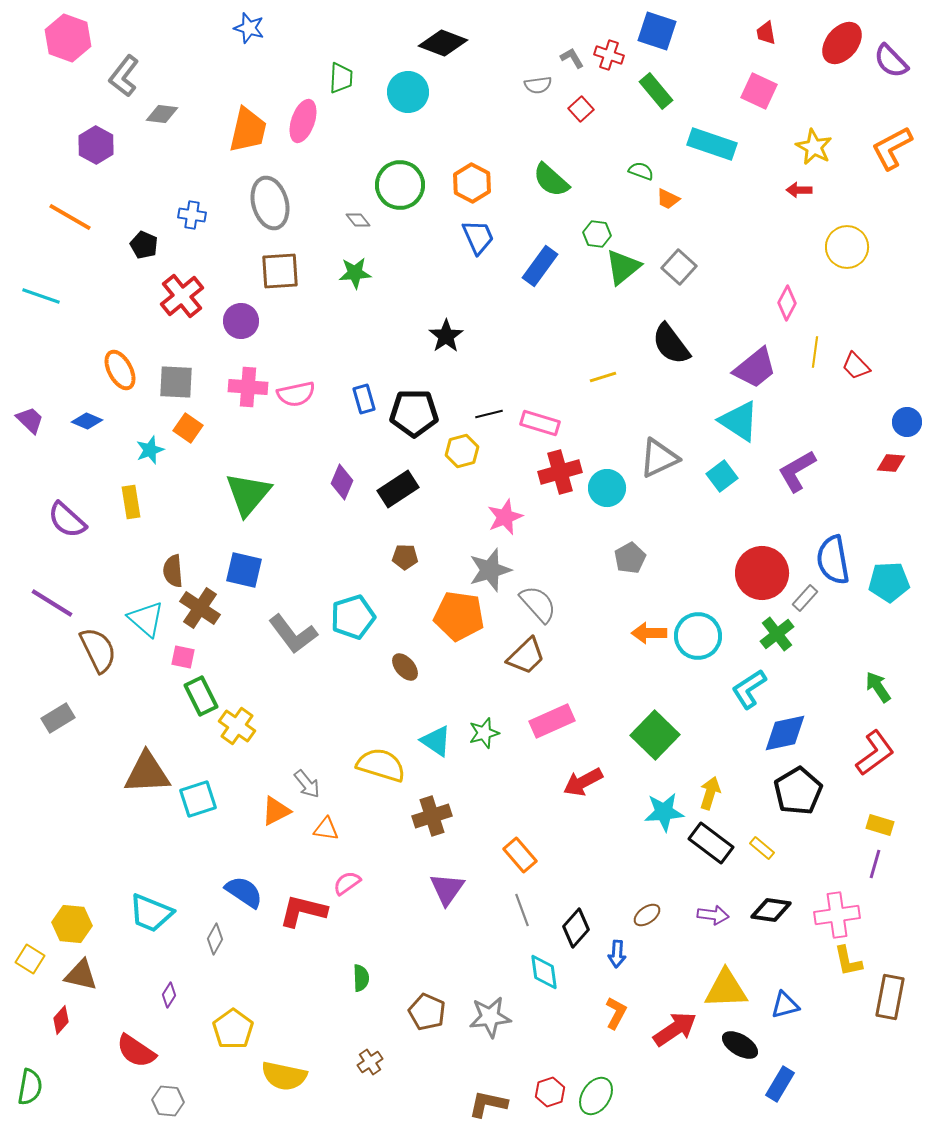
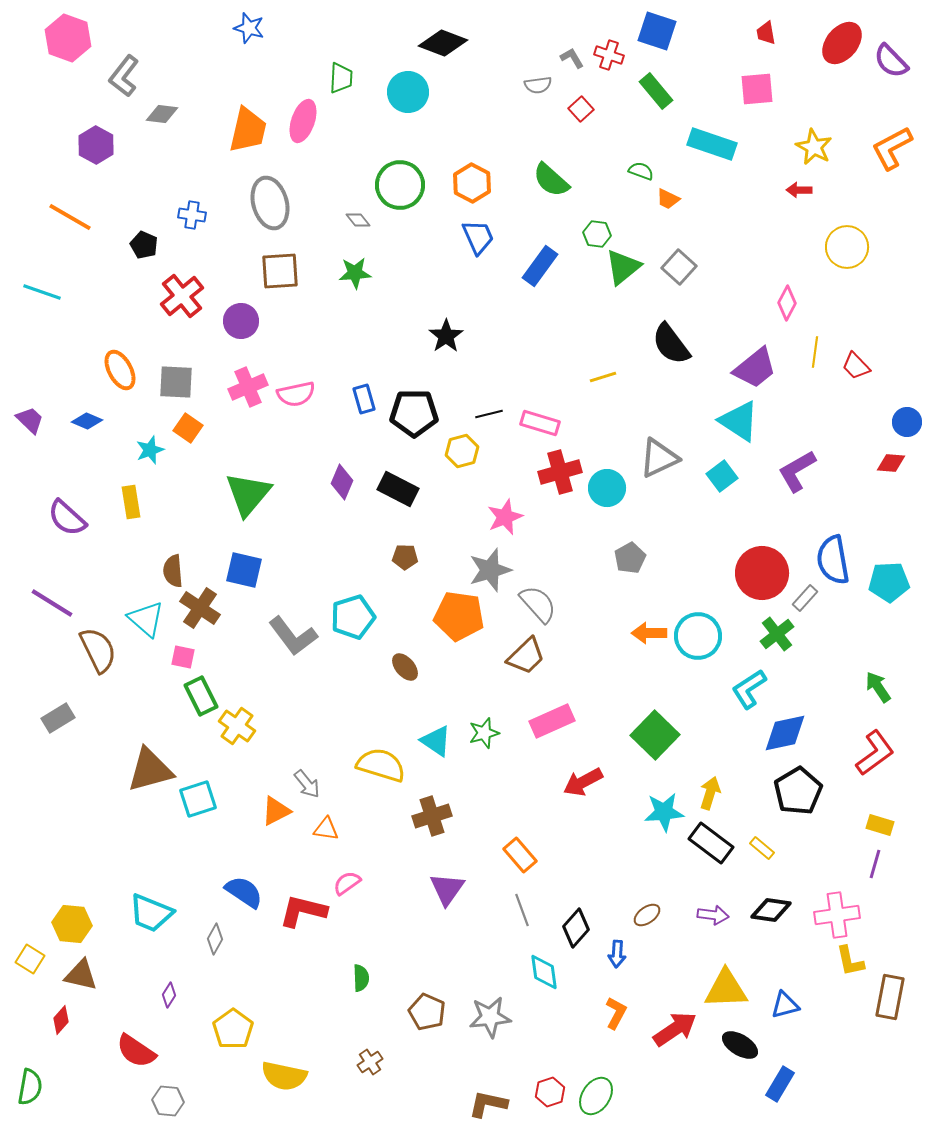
pink square at (759, 91): moved 2 px left, 2 px up; rotated 30 degrees counterclockwise
cyan line at (41, 296): moved 1 px right, 4 px up
pink cross at (248, 387): rotated 27 degrees counterclockwise
black rectangle at (398, 489): rotated 60 degrees clockwise
purple semicircle at (67, 520): moved 2 px up
gray L-shape at (293, 634): moved 2 px down
brown triangle at (147, 773): moved 3 px right, 3 px up; rotated 12 degrees counterclockwise
yellow L-shape at (848, 961): moved 2 px right
